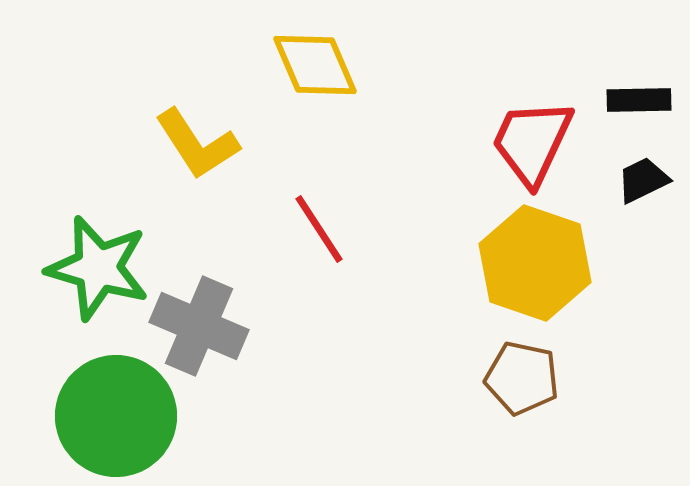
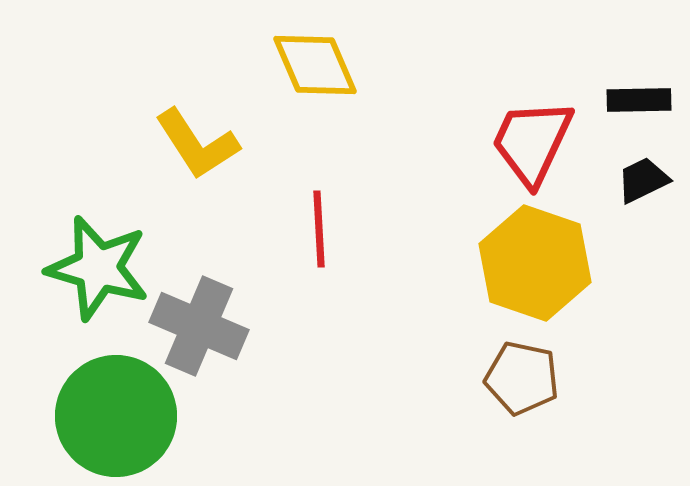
red line: rotated 30 degrees clockwise
